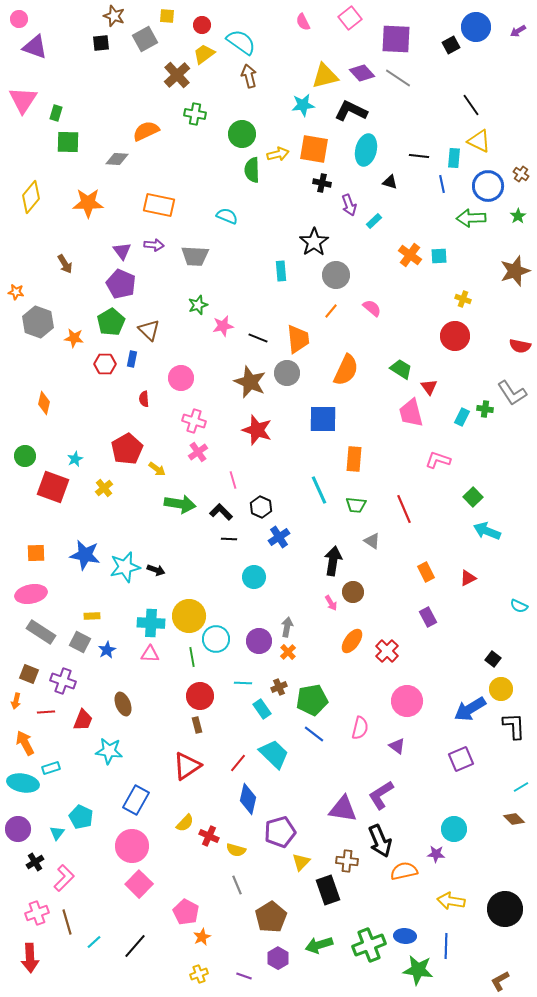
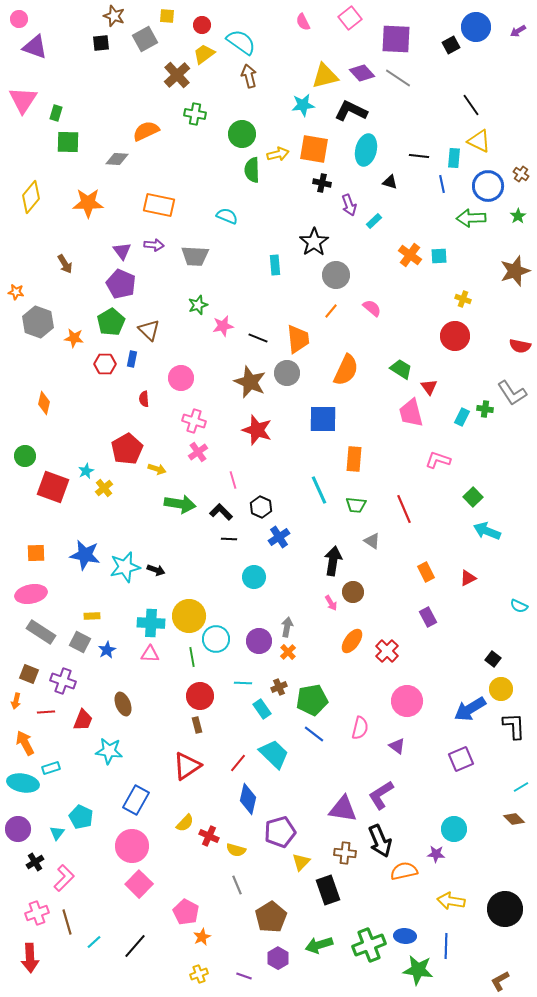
cyan rectangle at (281, 271): moved 6 px left, 6 px up
cyan star at (75, 459): moved 11 px right, 12 px down
yellow arrow at (157, 469): rotated 18 degrees counterclockwise
brown cross at (347, 861): moved 2 px left, 8 px up
